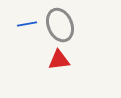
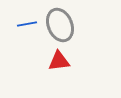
red triangle: moved 1 px down
